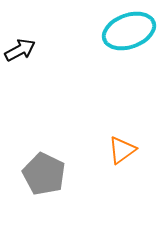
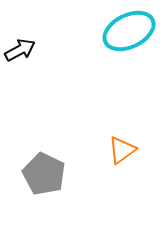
cyan ellipse: rotated 6 degrees counterclockwise
